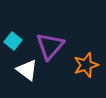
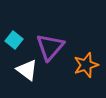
cyan square: moved 1 px right, 1 px up
purple triangle: moved 1 px down
